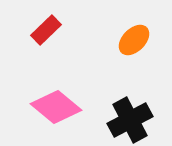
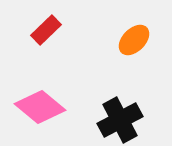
pink diamond: moved 16 px left
black cross: moved 10 px left
